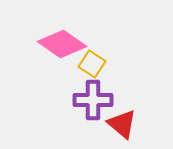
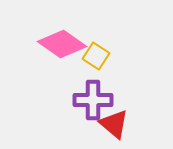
yellow square: moved 4 px right, 8 px up
red triangle: moved 8 px left
